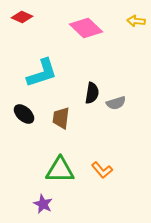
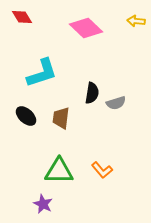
red diamond: rotated 35 degrees clockwise
black ellipse: moved 2 px right, 2 px down
green triangle: moved 1 px left, 1 px down
